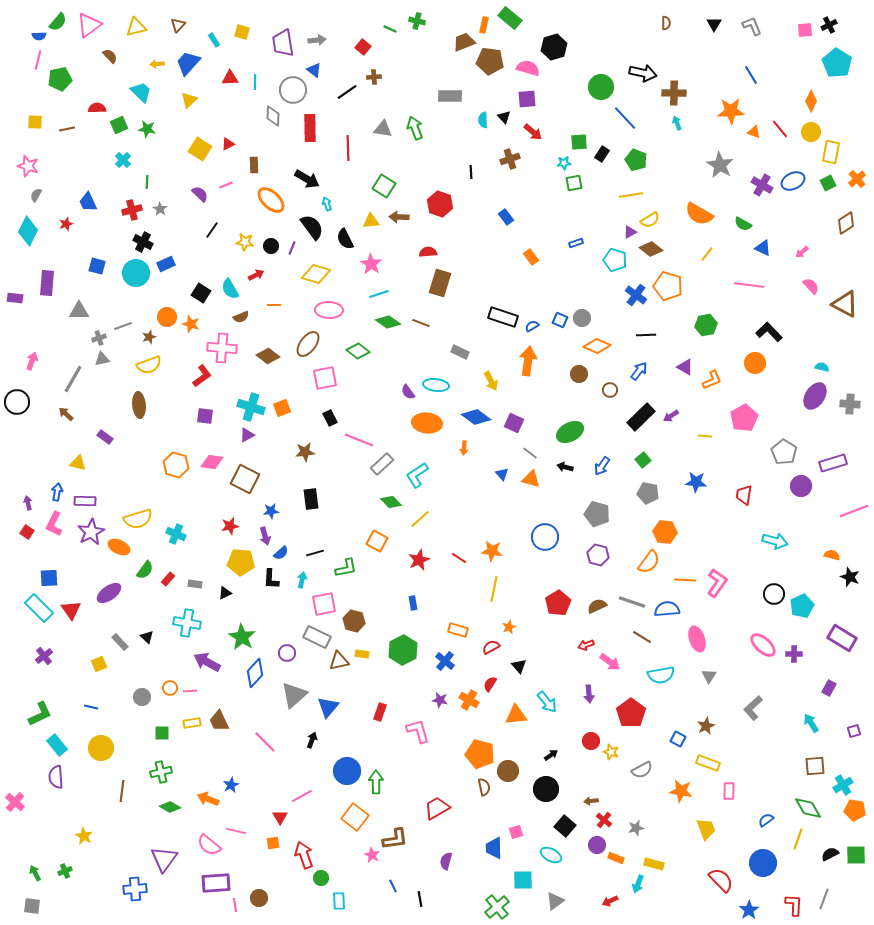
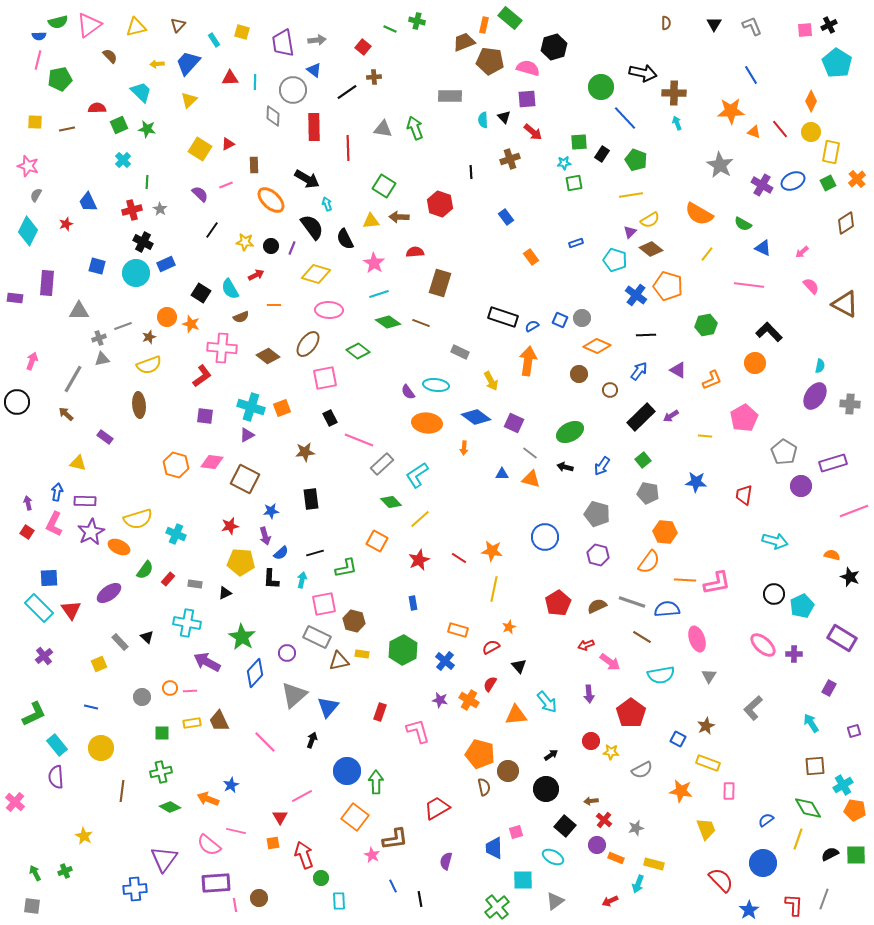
green semicircle at (58, 22): rotated 36 degrees clockwise
red rectangle at (310, 128): moved 4 px right, 1 px up
purple triangle at (630, 232): rotated 16 degrees counterclockwise
red semicircle at (428, 252): moved 13 px left
pink star at (371, 264): moved 3 px right, 1 px up
purple triangle at (685, 367): moved 7 px left, 3 px down
cyan semicircle at (822, 367): moved 2 px left, 1 px up; rotated 88 degrees clockwise
blue triangle at (502, 474): rotated 48 degrees counterclockwise
pink L-shape at (717, 583): rotated 44 degrees clockwise
green L-shape at (40, 714): moved 6 px left
yellow star at (611, 752): rotated 14 degrees counterclockwise
cyan ellipse at (551, 855): moved 2 px right, 2 px down
